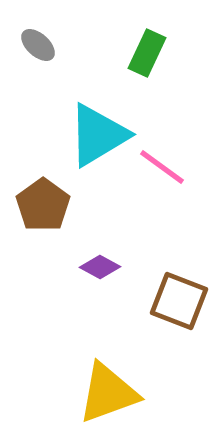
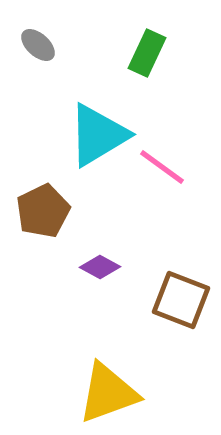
brown pentagon: moved 6 px down; rotated 10 degrees clockwise
brown square: moved 2 px right, 1 px up
